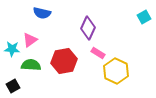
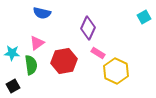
pink triangle: moved 7 px right, 3 px down
cyan star: moved 4 px down
green semicircle: rotated 78 degrees clockwise
